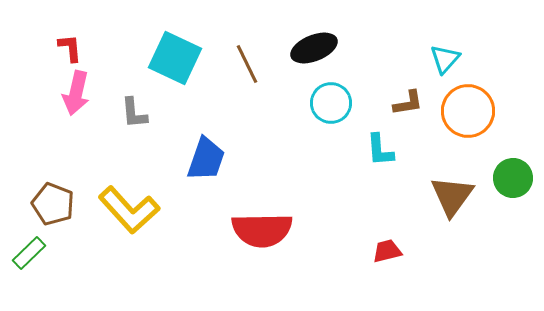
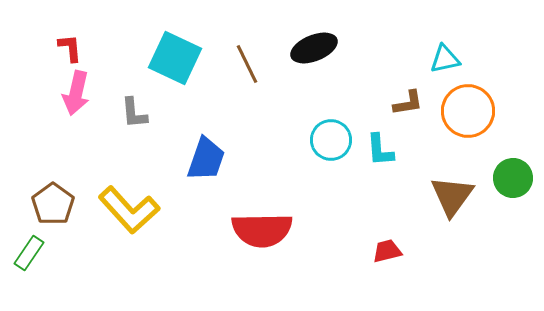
cyan triangle: rotated 36 degrees clockwise
cyan circle: moved 37 px down
brown pentagon: rotated 15 degrees clockwise
green rectangle: rotated 12 degrees counterclockwise
